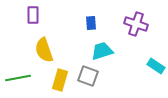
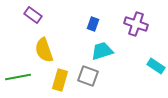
purple rectangle: rotated 54 degrees counterclockwise
blue rectangle: moved 2 px right, 1 px down; rotated 24 degrees clockwise
green line: moved 1 px up
